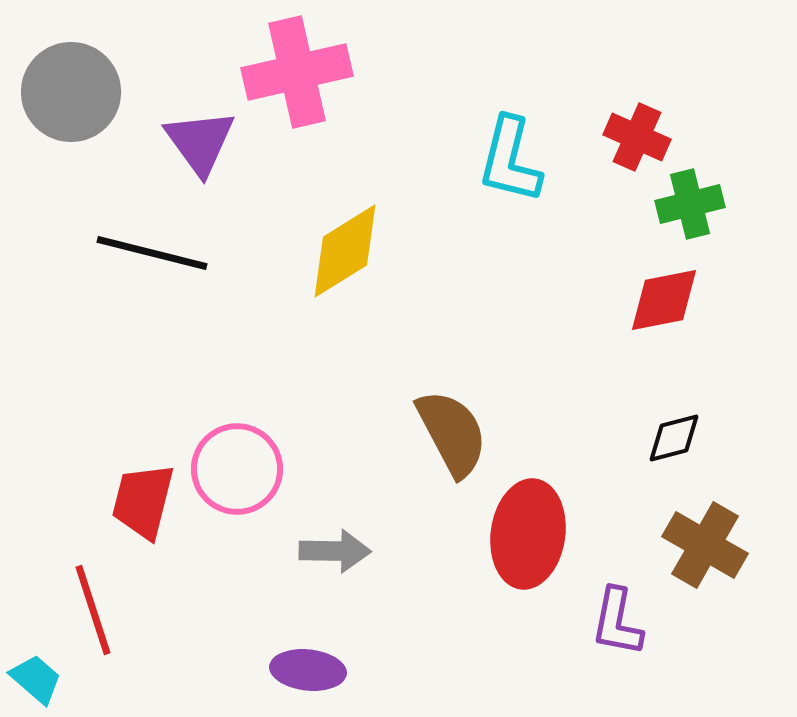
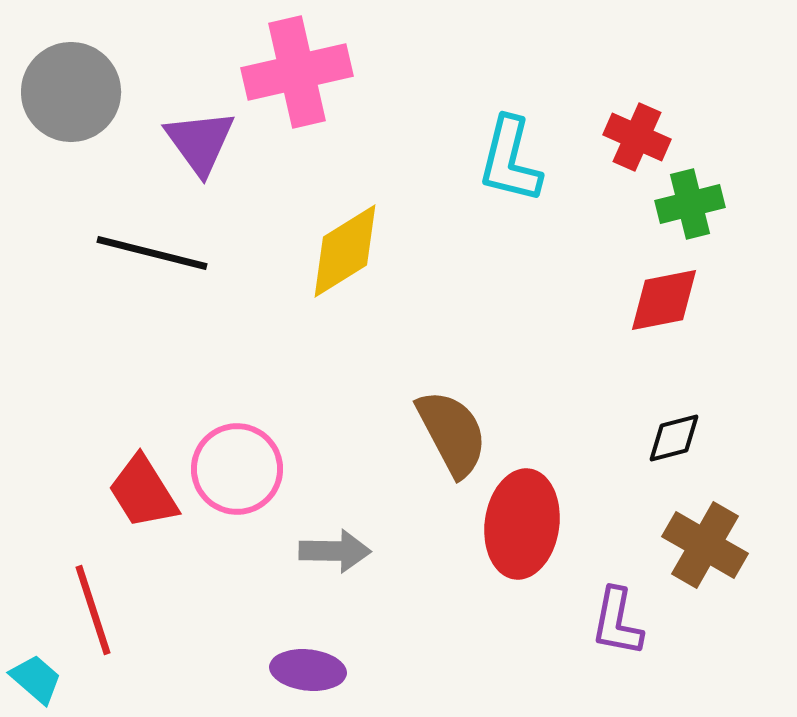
red trapezoid: moved 9 px up; rotated 46 degrees counterclockwise
red ellipse: moved 6 px left, 10 px up
